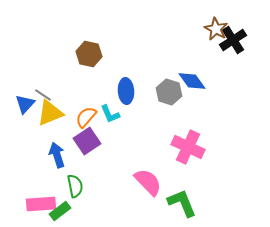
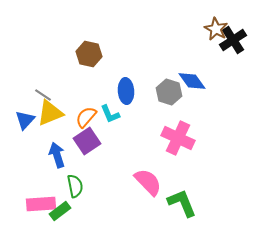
blue triangle: moved 16 px down
pink cross: moved 10 px left, 9 px up
